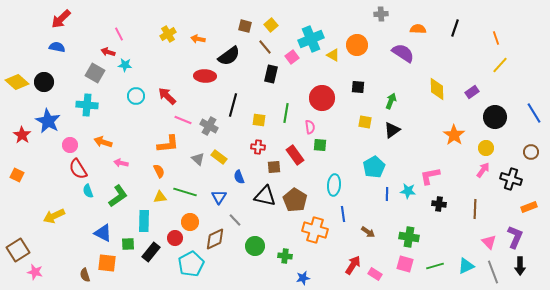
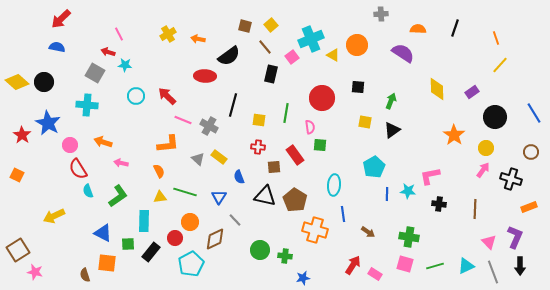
blue star at (48, 121): moved 2 px down
green circle at (255, 246): moved 5 px right, 4 px down
